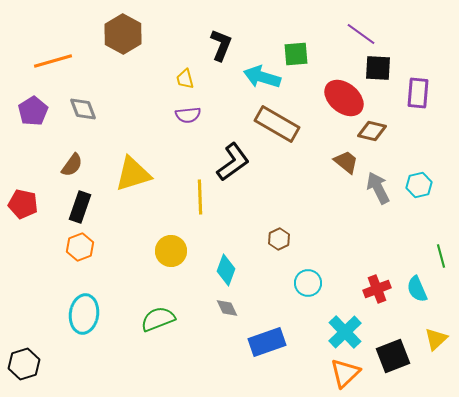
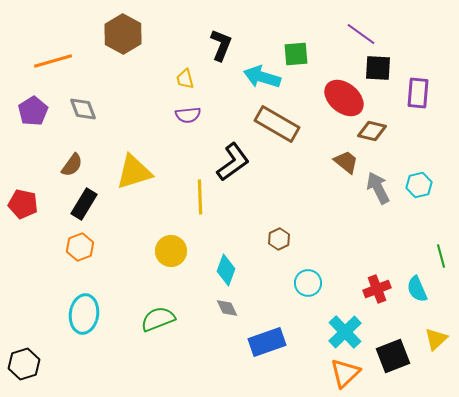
yellow triangle at (133, 174): moved 1 px right, 2 px up
black rectangle at (80, 207): moved 4 px right, 3 px up; rotated 12 degrees clockwise
